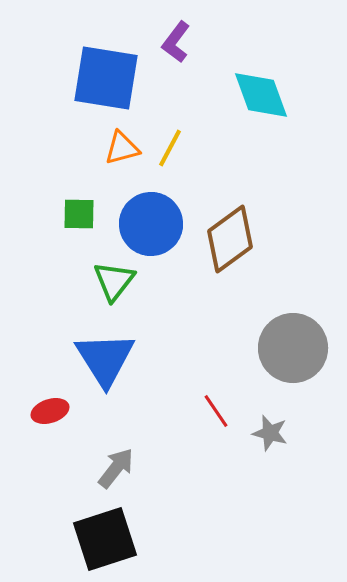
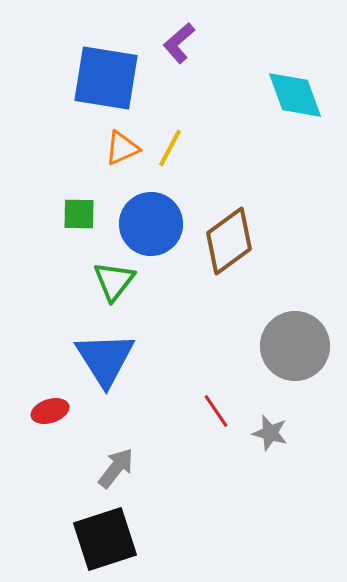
purple L-shape: moved 3 px right, 1 px down; rotated 12 degrees clockwise
cyan diamond: moved 34 px right
orange triangle: rotated 9 degrees counterclockwise
brown diamond: moved 1 px left, 2 px down
gray circle: moved 2 px right, 2 px up
